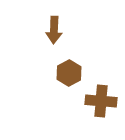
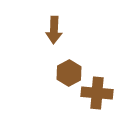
brown cross: moved 4 px left, 8 px up
